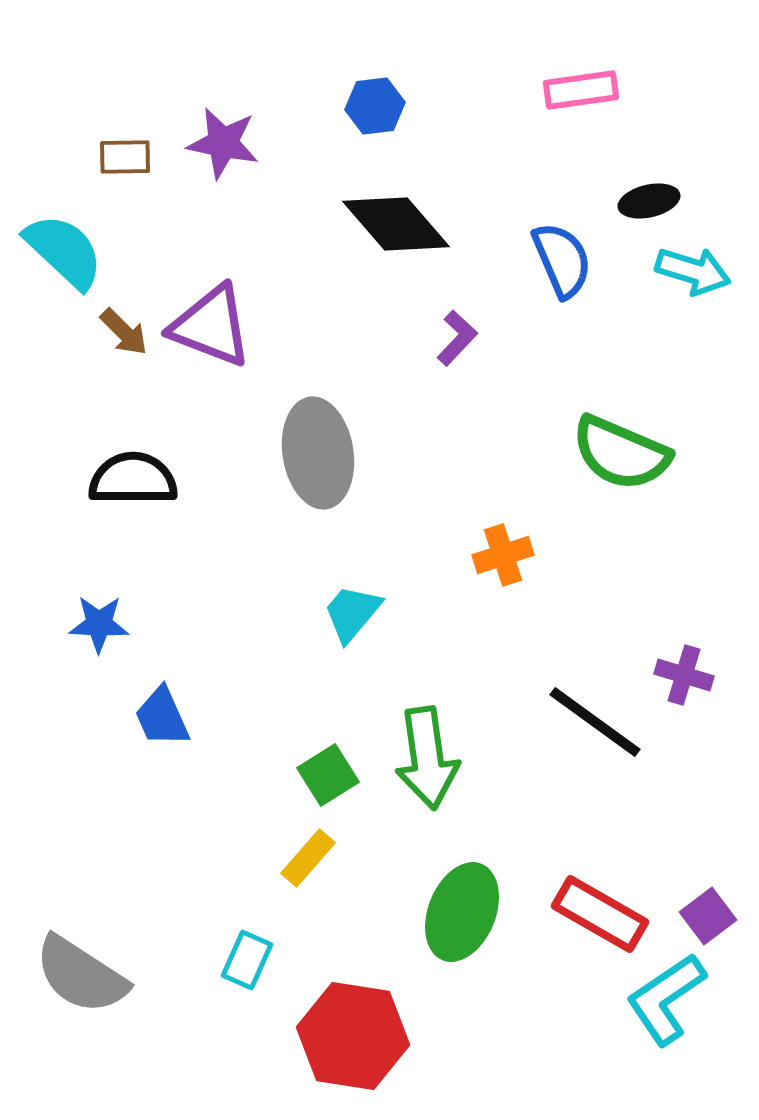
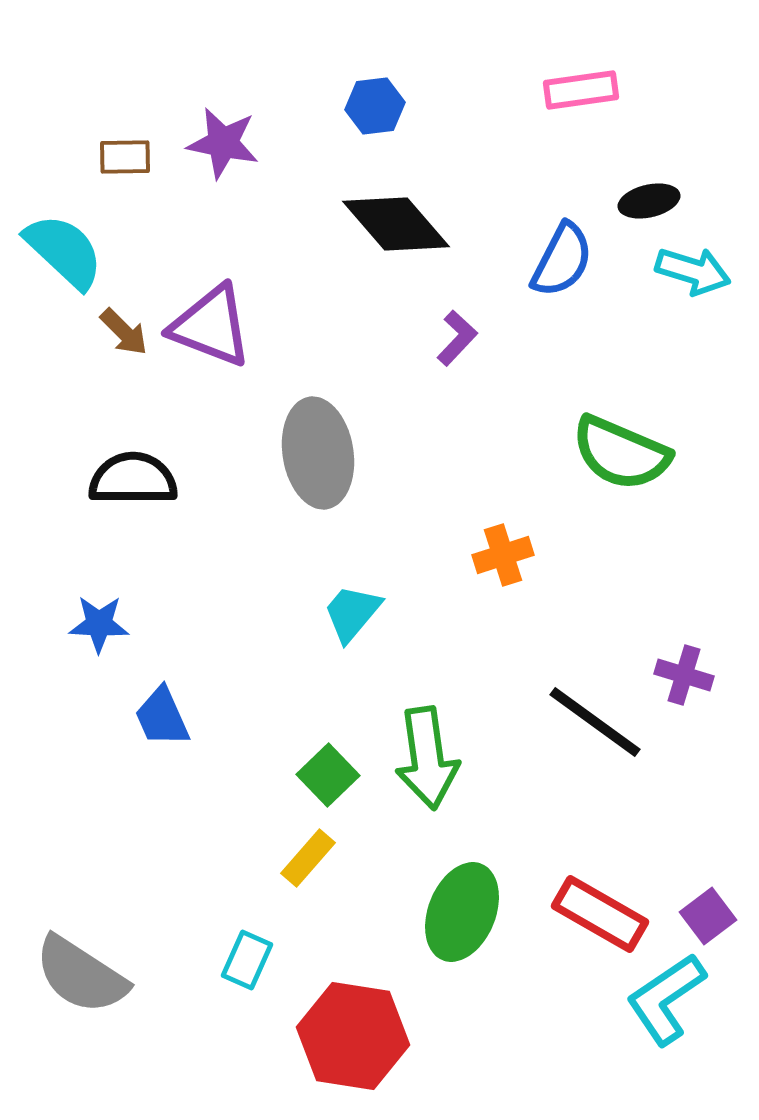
blue semicircle: rotated 50 degrees clockwise
green square: rotated 12 degrees counterclockwise
